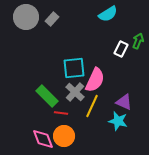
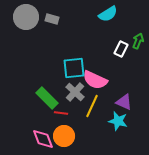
gray rectangle: rotated 64 degrees clockwise
pink semicircle: rotated 90 degrees clockwise
green rectangle: moved 2 px down
